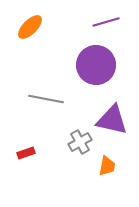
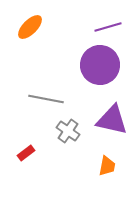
purple line: moved 2 px right, 5 px down
purple circle: moved 4 px right
gray cross: moved 12 px left, 11 px up; rotated 25 degrees counterclockwise
red rectangle: rotated 18 degrees counterclockwise
